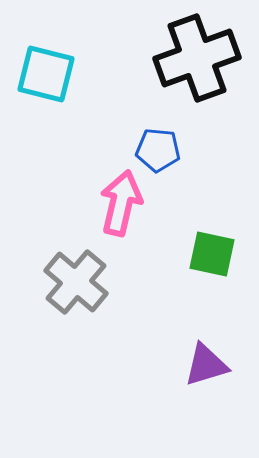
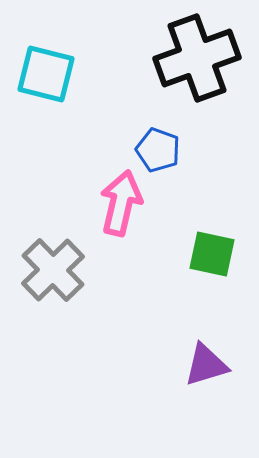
blue pentagon: rotated 15 degrees clockwise
gray cross: moved 23 px left, 12 px up; rotated 6 degrees clockwise
